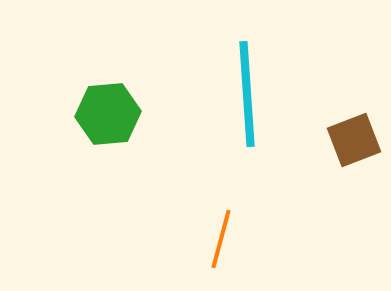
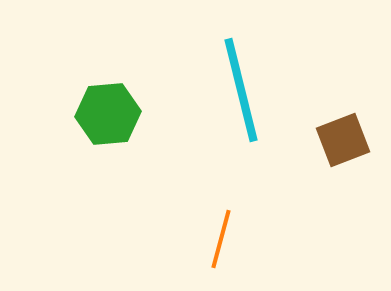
cyan line: moved 6 px left, 4 px up; rotated 10 degrees counterclockwise
brown square: moved 11 px left
